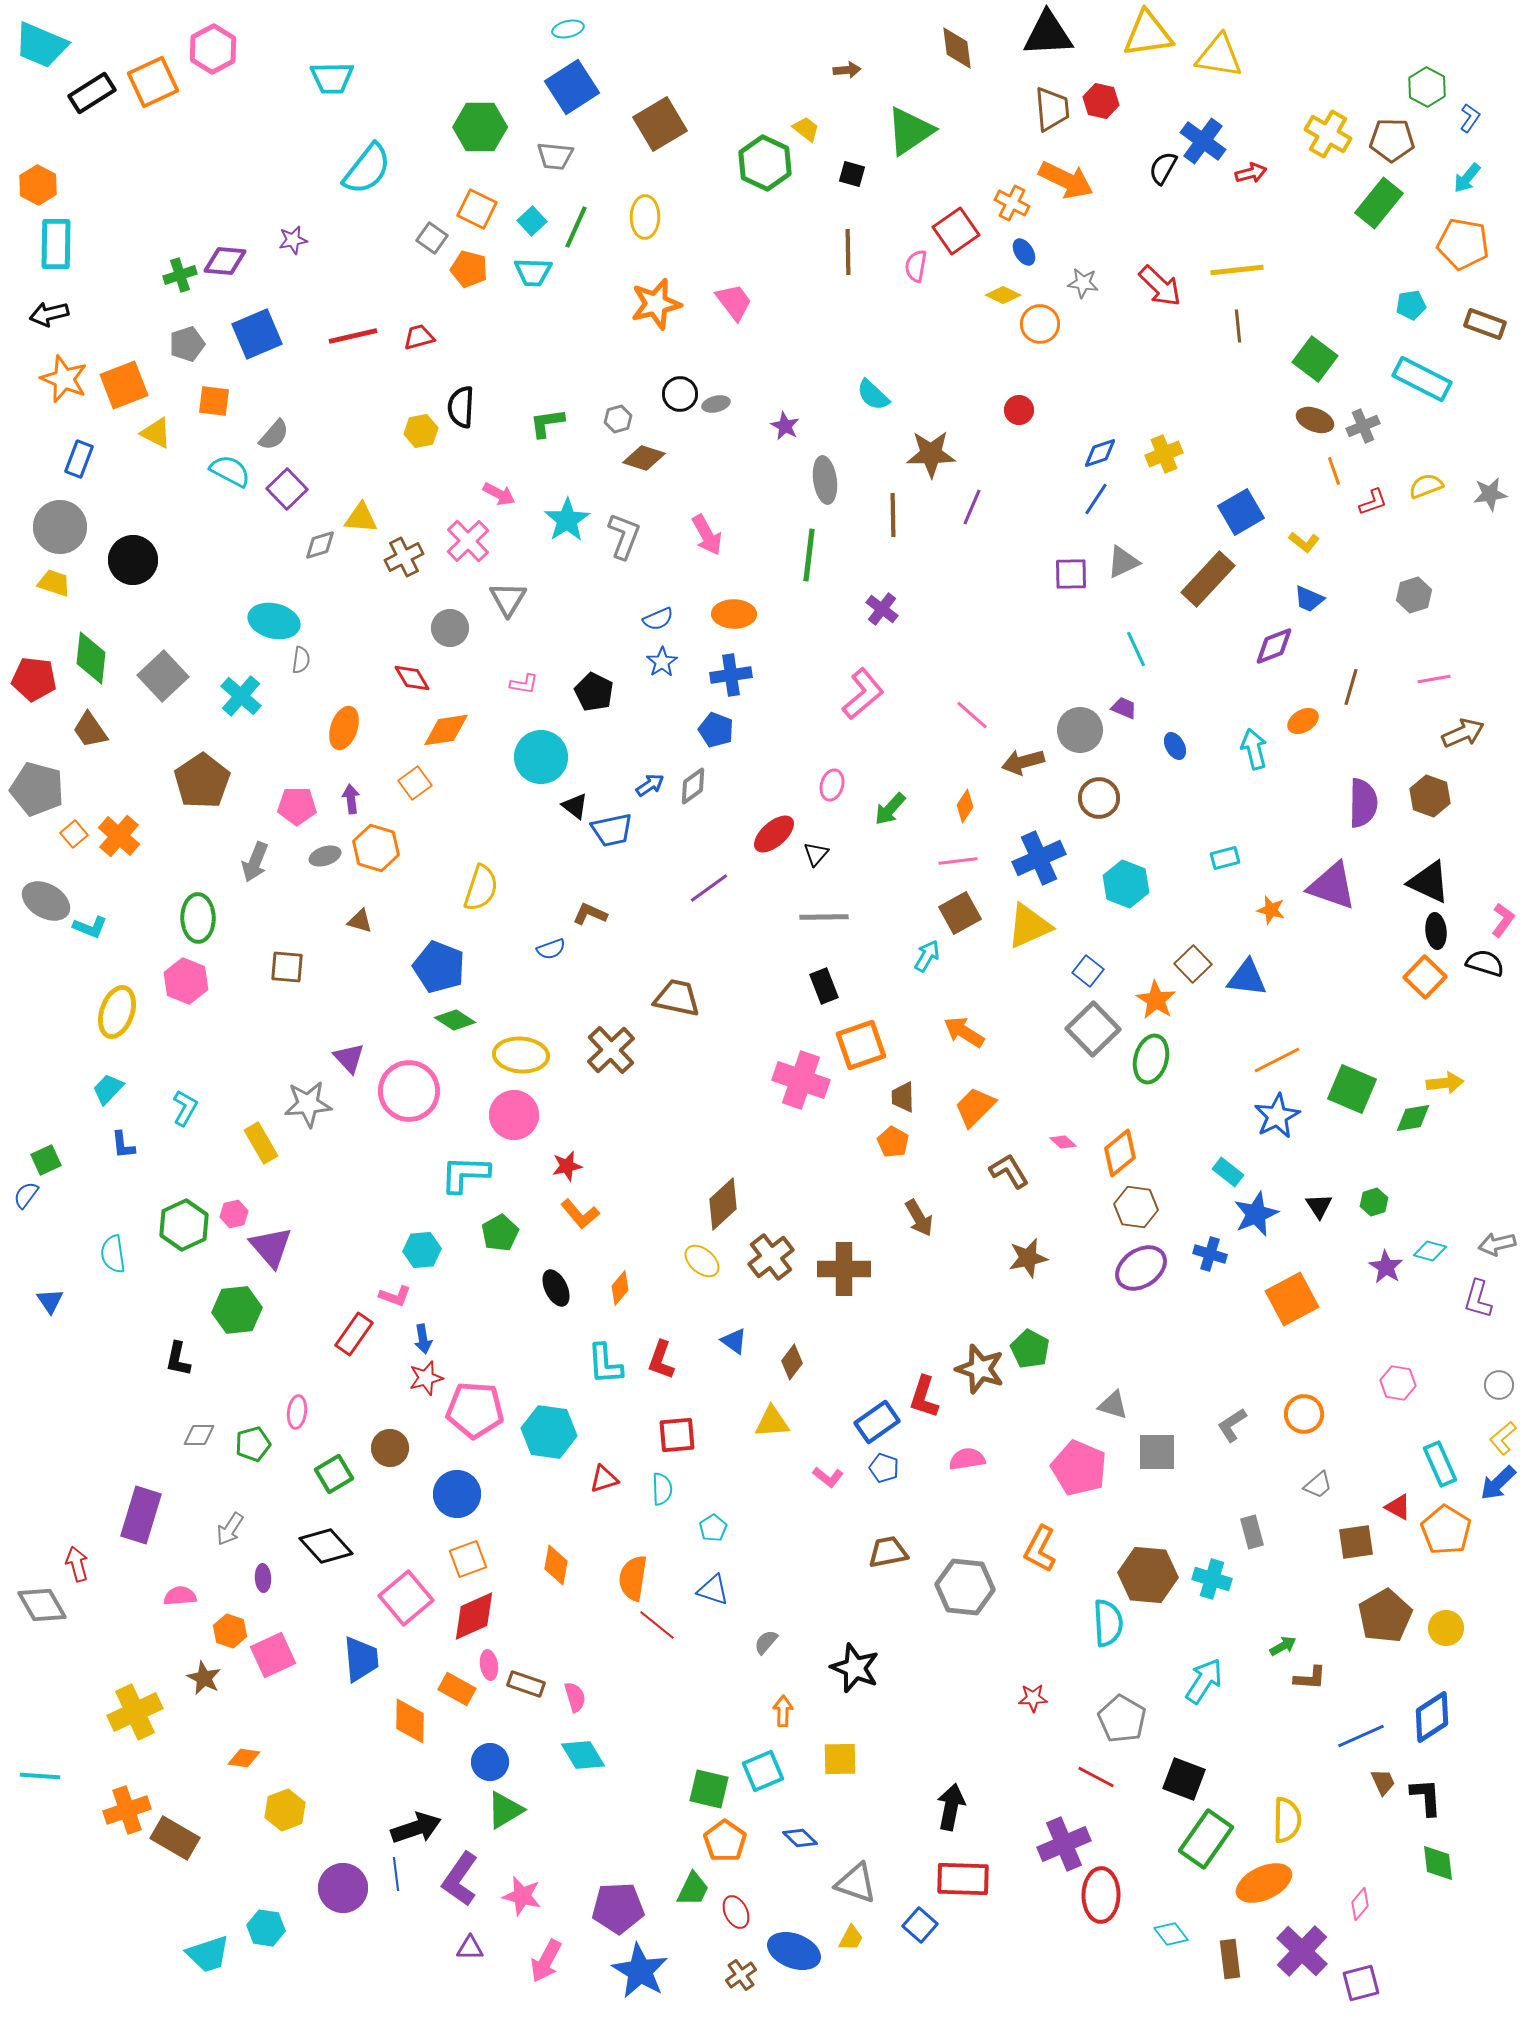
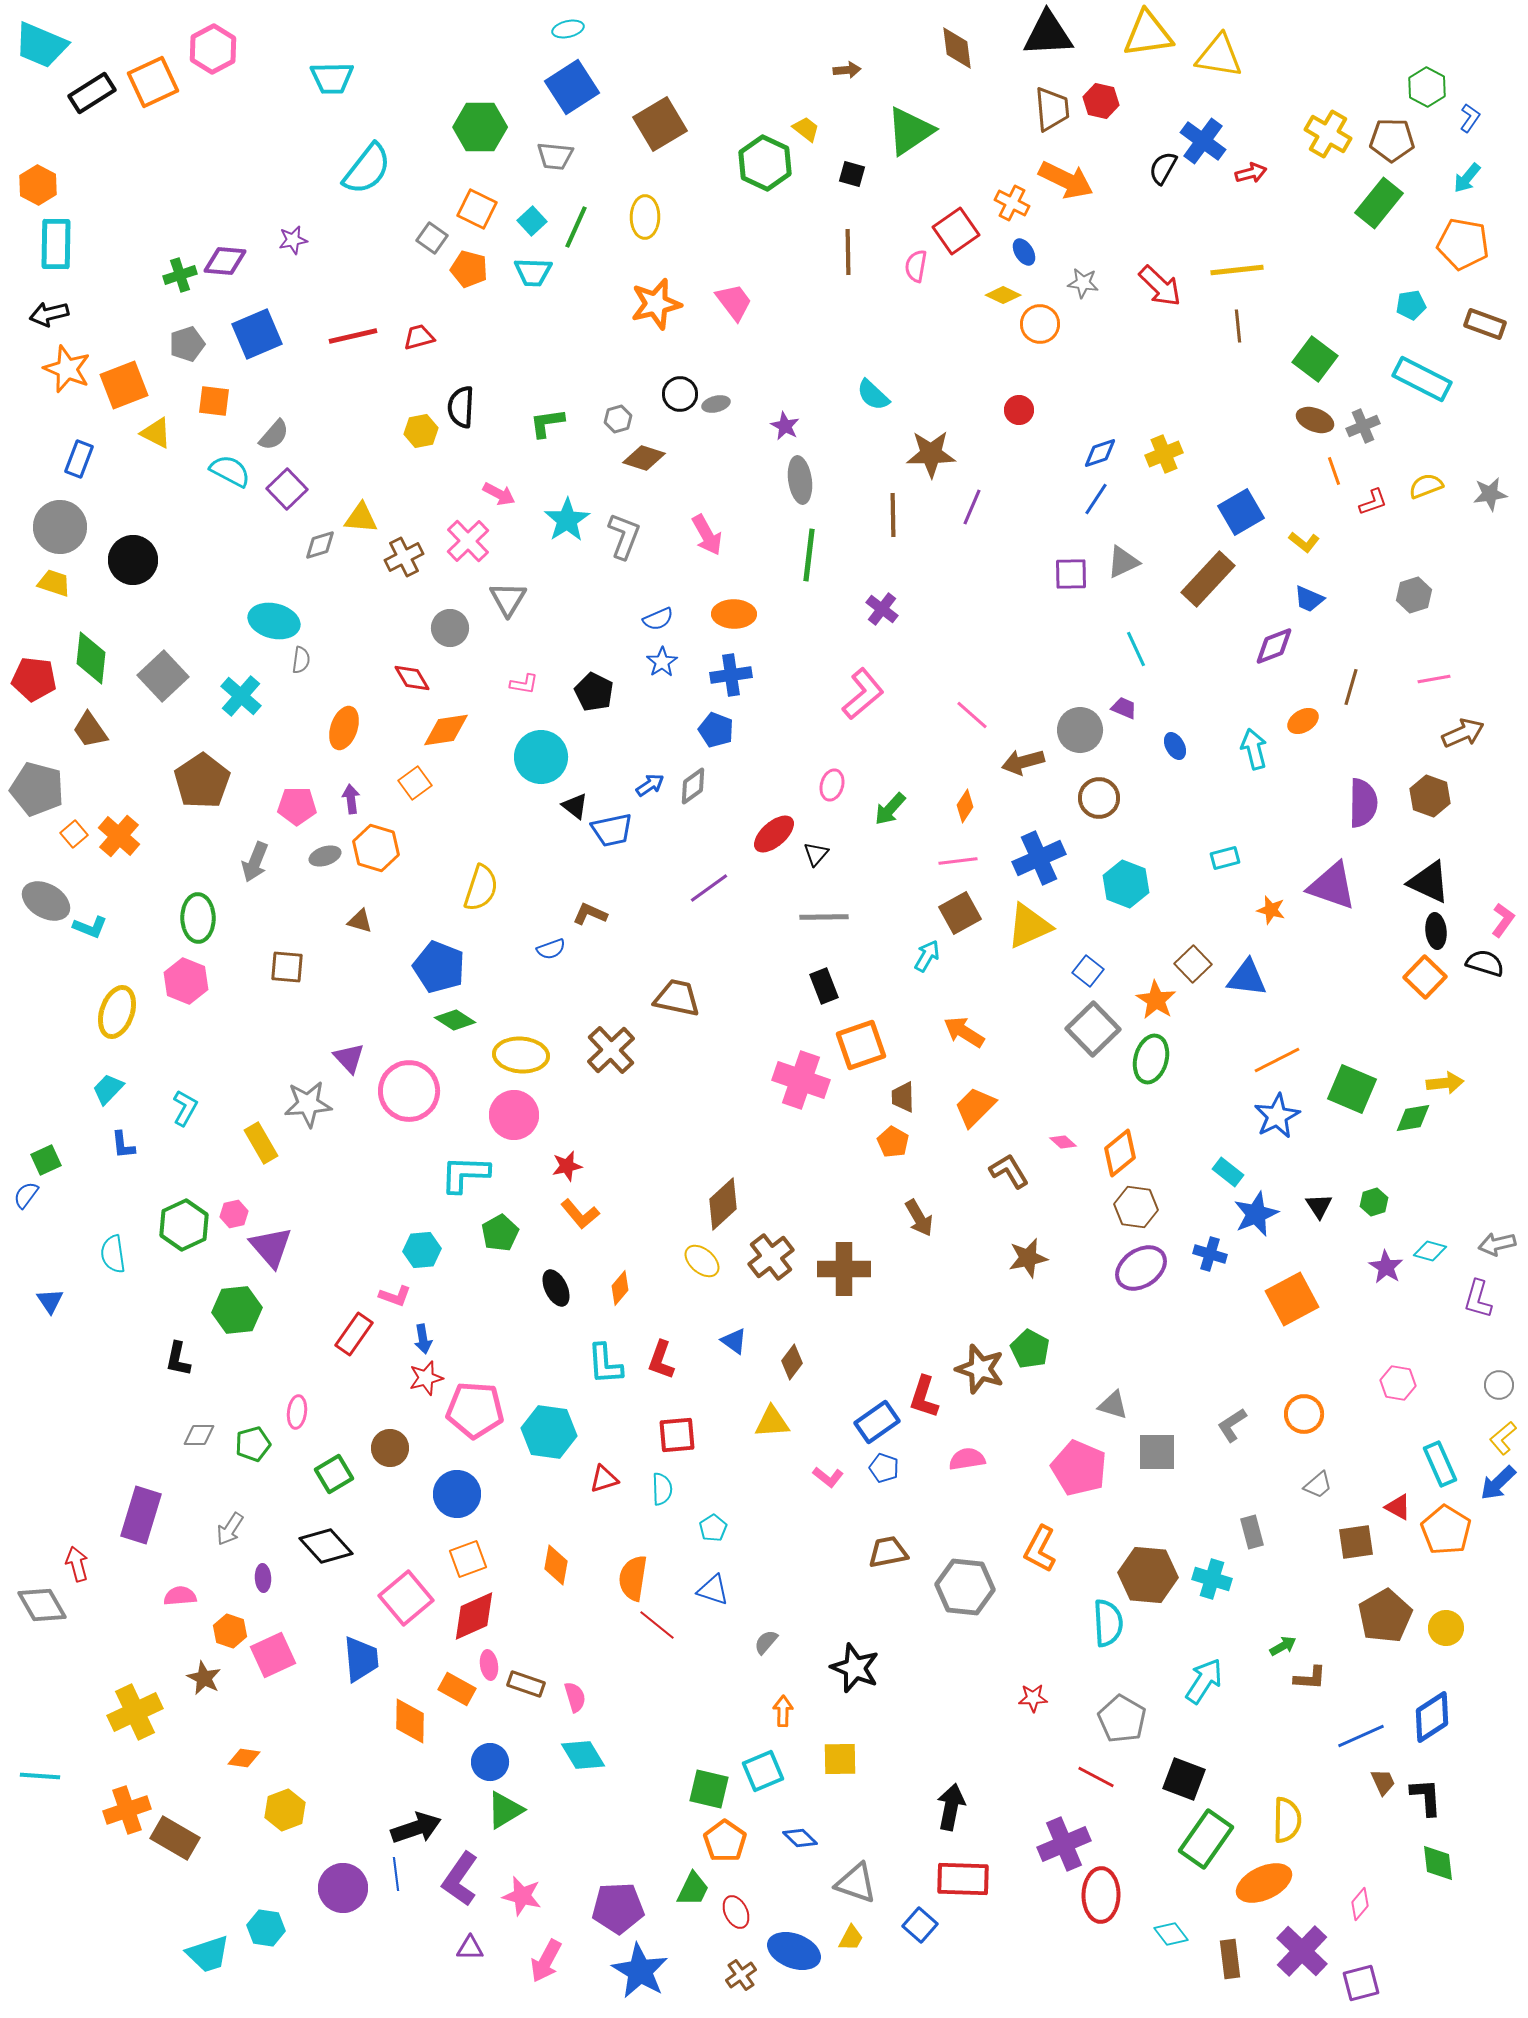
orange star at (64, 379): moved 3 px right, 10 px up
gray ellipse at (825, 480): moved 25 px left
